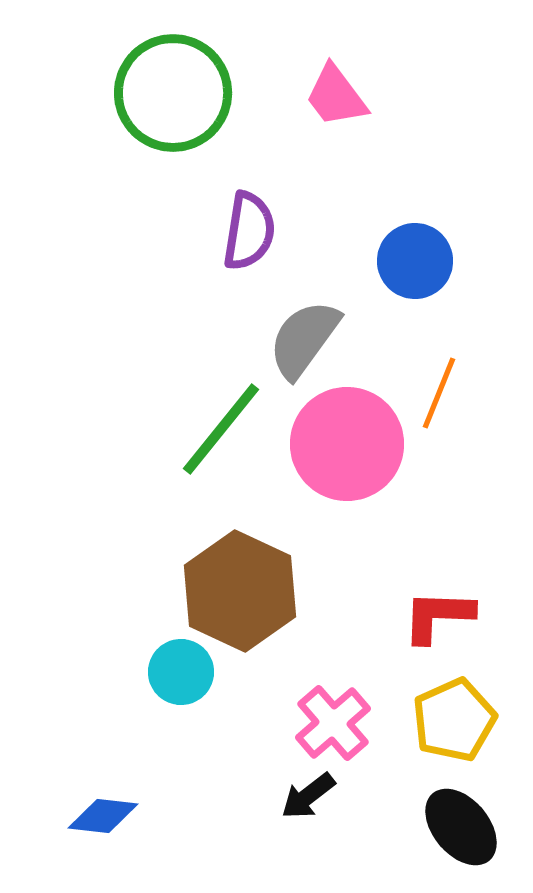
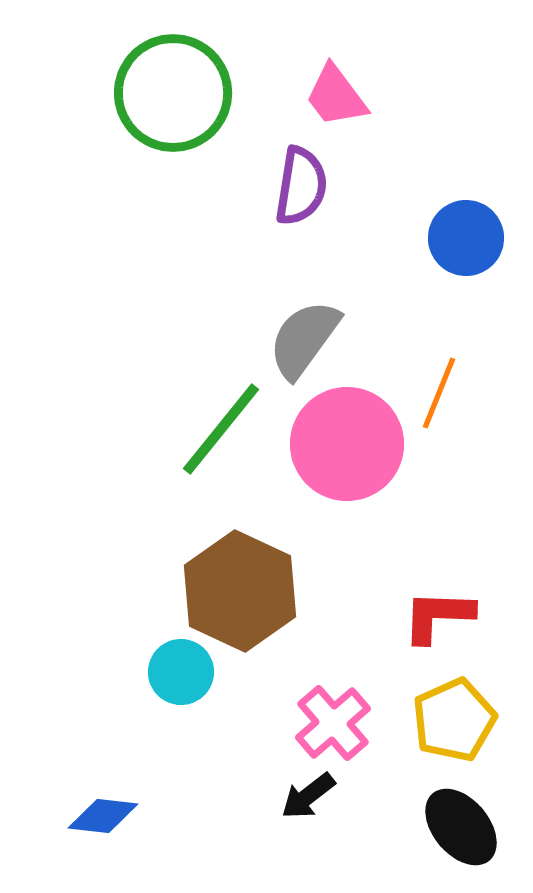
purple semicircle: moved 52 px right, 45 px up
blue circle: moved 51 px right, 23 px up
